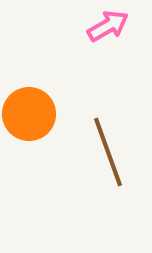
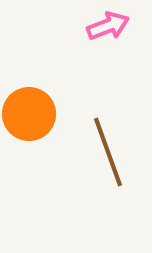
pink arrow: rotated 9 degrees clockwise
